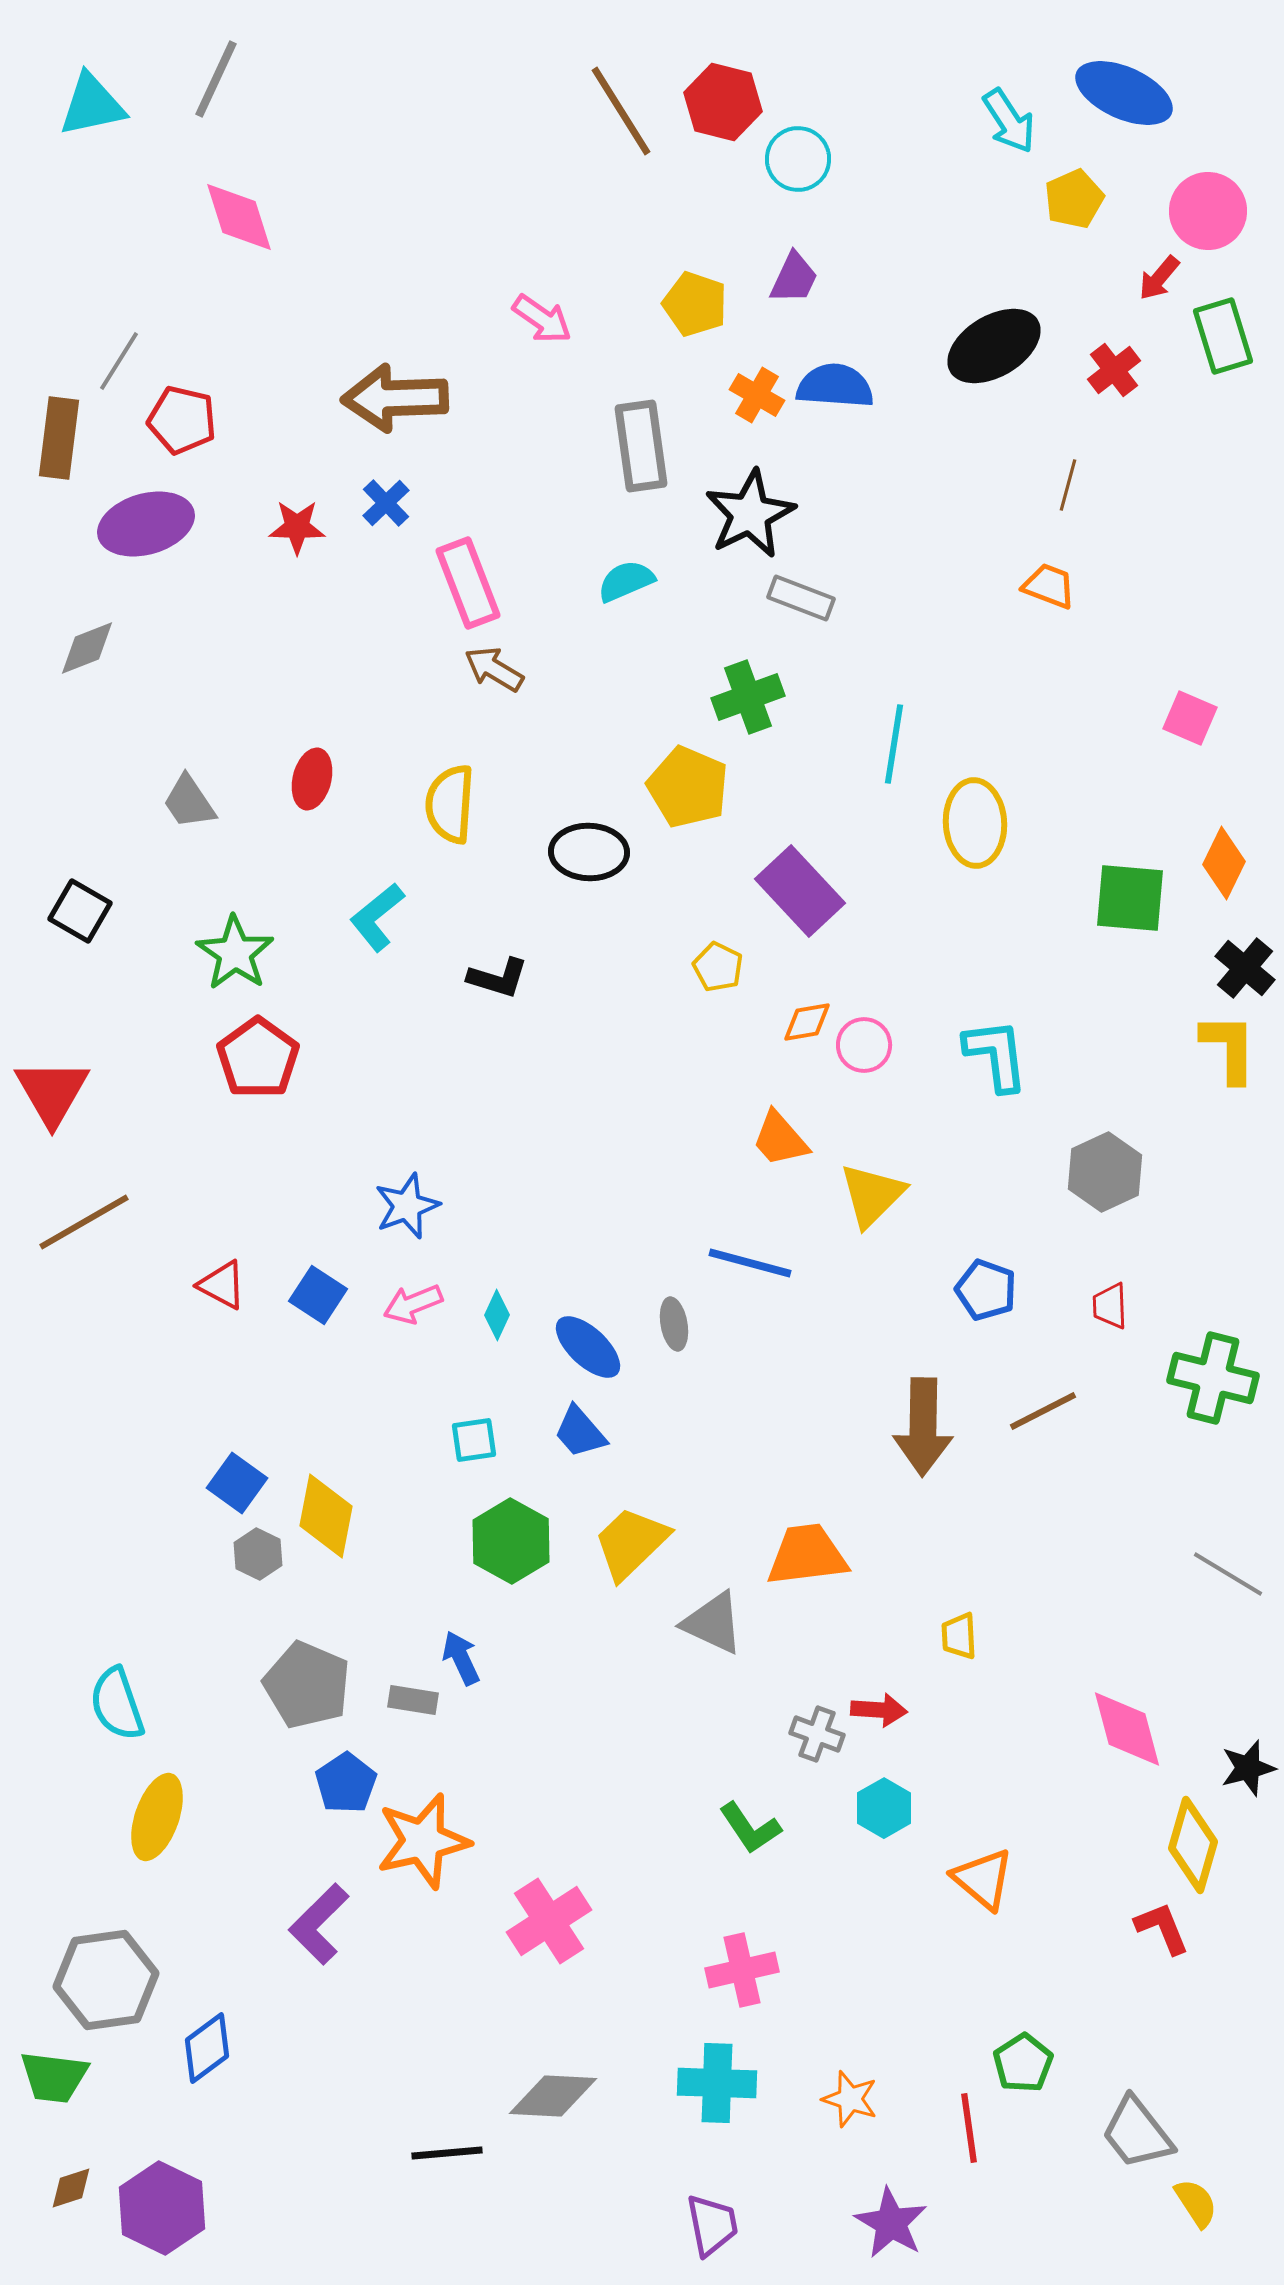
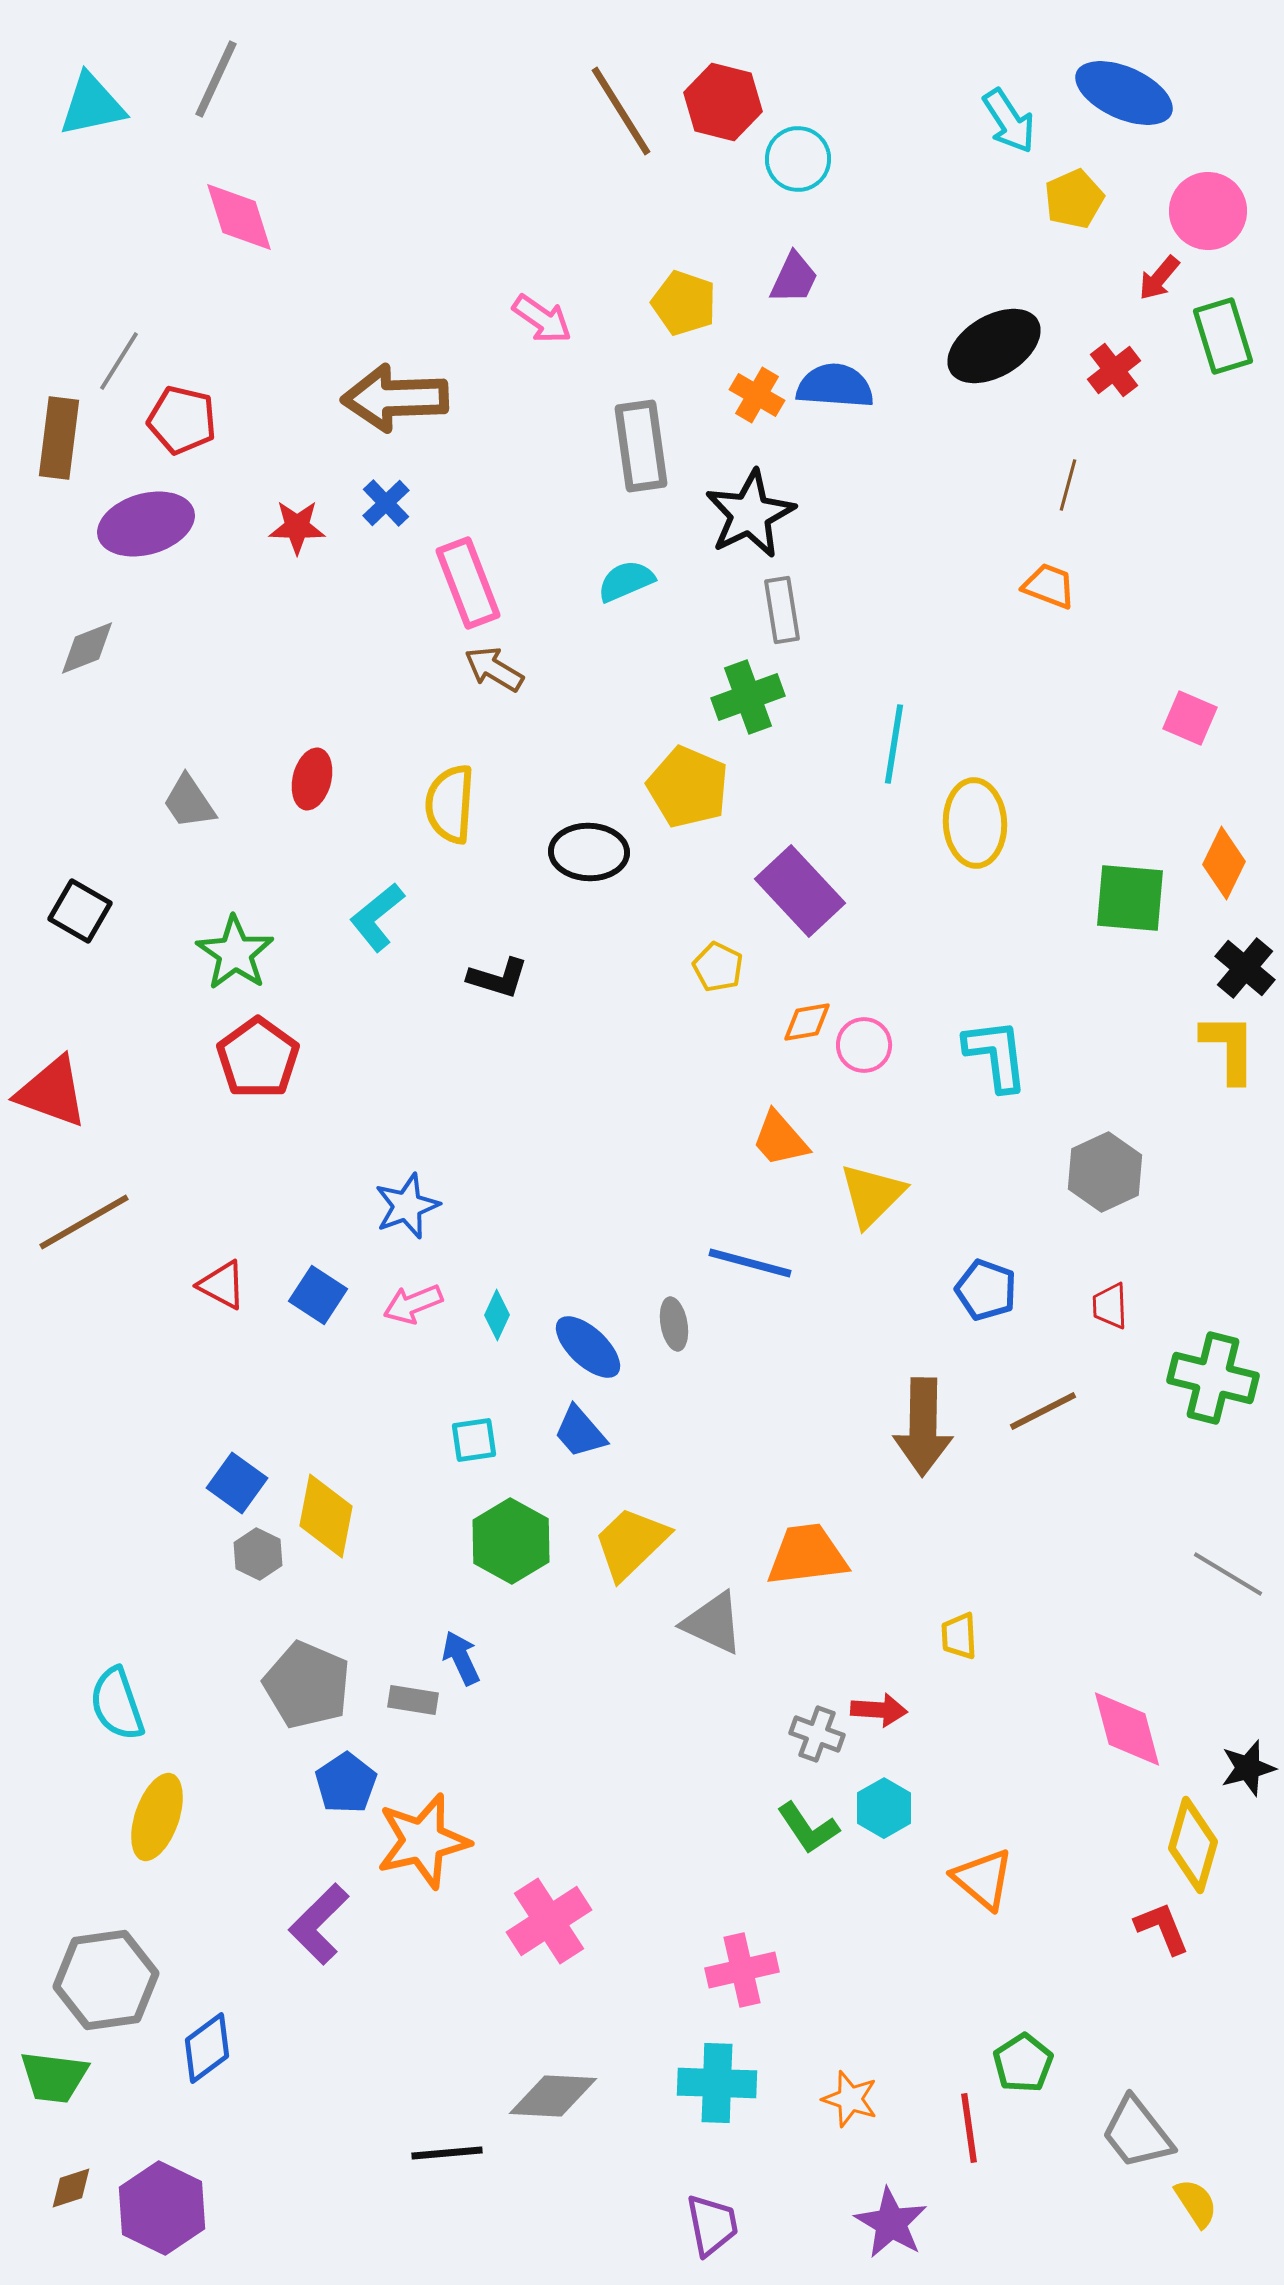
yellow pentagon at (695, 304): moved 11 px left, 1 px up
gray rectangle at (801, 598): moved 19 px left, 12 px down; rotated 60 degrees clockwise
red triangle at (52, 1092): rotated 40 degrees counterclockwise
green L-shape at (750, 1828): moved 58 px right
